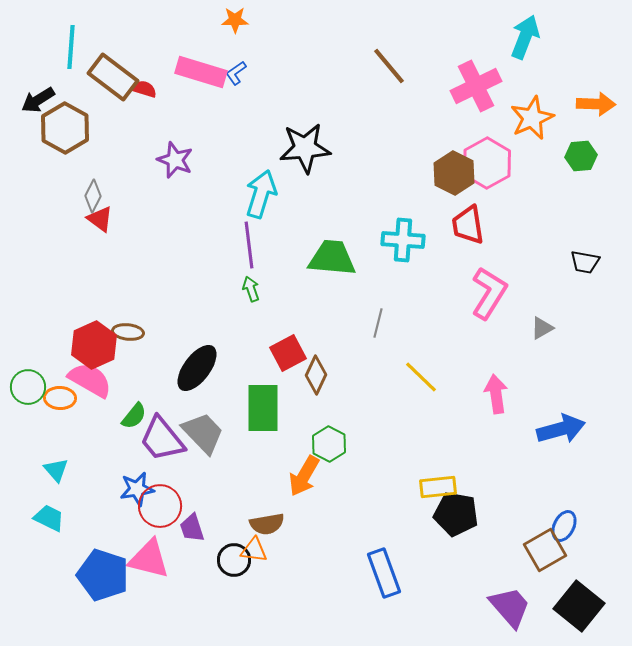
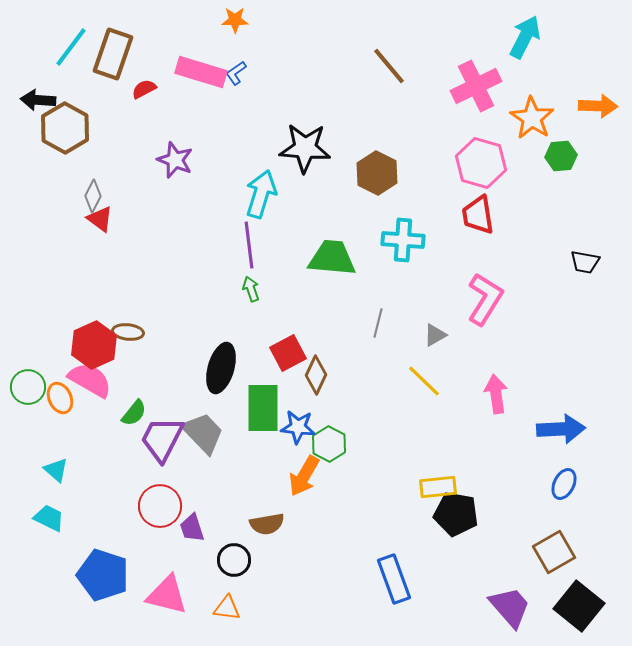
cyan arrow at (525, 37): rotated 6 degrees clockwise
cyan line at (71, 47): rotated 33 degrees clockwise
brown rectangle at (113, 77): moved 23 px up; rotated 72 degrees clockwise
red semicircle at (144, 89): rotated 45 degrees counterclockwise
black arrow at (38, 100): rotated 36 degrees clockwise
orange arrow at (596, 104): moved 2 px right, 2 px down
orange star at (532, 118): rotated 15 degrees counterclockwise
black star at (305, 148): rotated 9 degrees clockwise
green hexagon at (581, 156): moved 20 px left
pink hexagon at (487, 163): moved 6 px left; rotated 15 degrees counterclockwise
brown hexagon at (454, 173): moved 77 px left
red trapezoid at (468, 225): moved 10 px right, 10 px up
pink L-shape at (489, 293): moved 4 px left, 6 px down
gray triangle at (542, 328): moved 107 px left, 7 px down
black ellipse at (197, 368): moved 24 px right; rotated 21 degrees counterclockwise
yellow line at (421, 377): moved 3 px right, 4 px down
orange ellipse at (60, 398): rotated 64 degrees clockwise
green semicircle at (134, 416): moved 3 px up
blue arrow at (561, 429): rotated 12 degrees clockwise
purple trapezoid at (162, 439): rotated 66 degrees clockwise
cyan triangle at (56, 470): rotated 8 degrees counterclockwise
blue star at (137, 489): moved 161 px right, 62 px up; rotated 16 degrees clockwise
blue ellipse at (564, 526): moved 42 px up
orange triangle at (254, 550): moved 27 px left, 58 px down
brown square at (545, 550): moved 9 px right, 2 px down
pink triangle at (149, 559): moved 18 px right, 36 px down
blue rectangle at (384, 573): moved 10 px right, 6 px down
